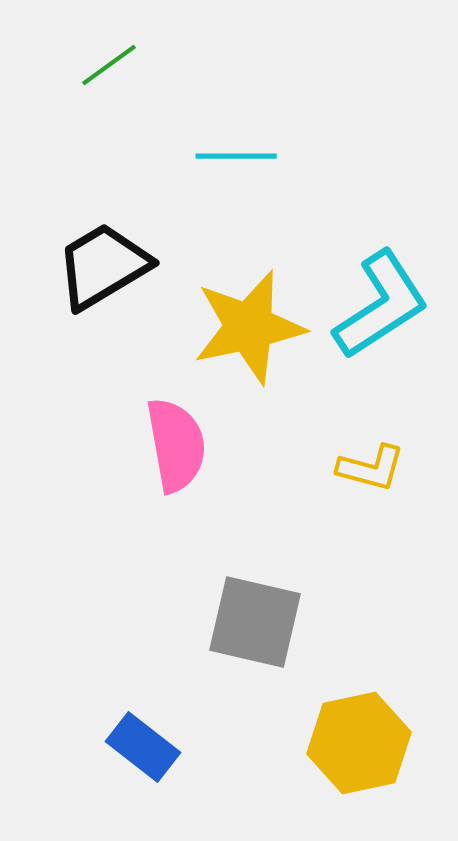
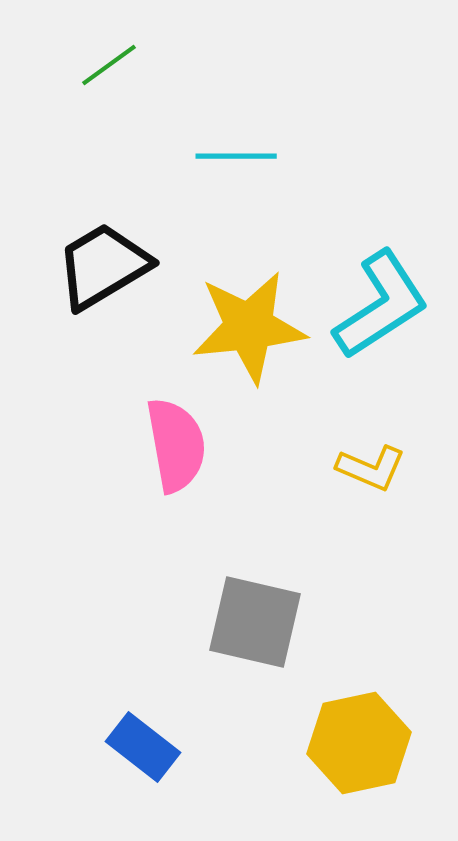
yellow star: rotated 6 degrees clockwise
yellow L-shape: rotated 8 degrees clockwise
